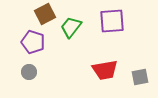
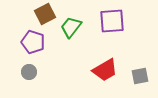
red trapezoid: rotated 20 degrees counterclockwise
gray square: moved 1 px up
